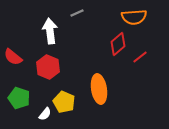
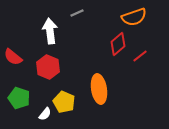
orange semicircle: rotated 15 degrees counterclockwise
red line: moved 1 px up
